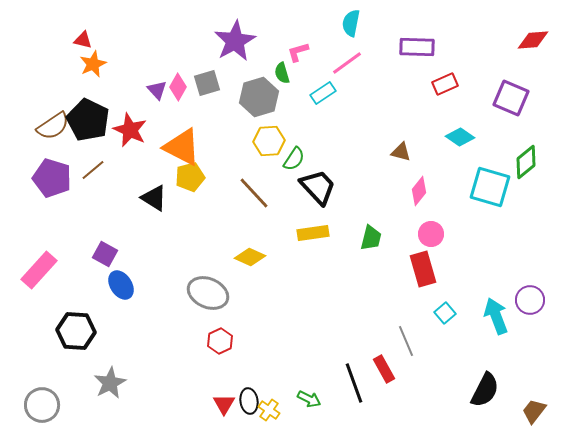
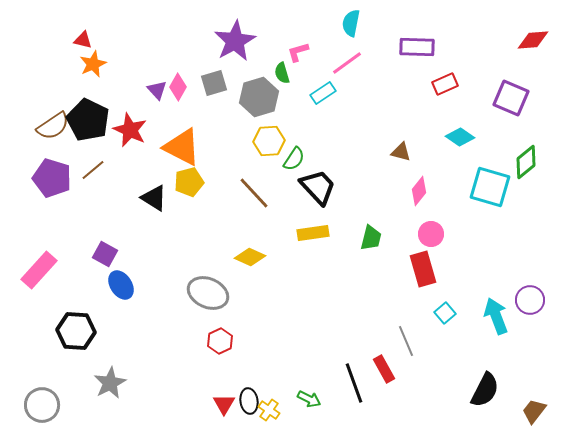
gray square at (207, 83): moved 7 px right
yellow pentagon at (190, 177): moved 1 px left, 5 px down
